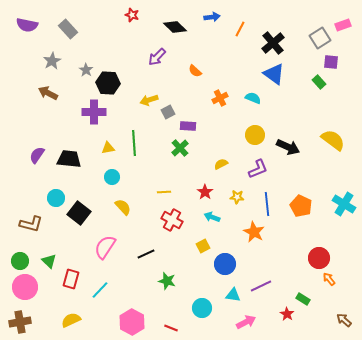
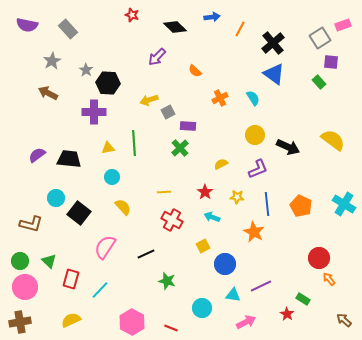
cyan semicircle at (253, 98): rotated 35 degrees clockwise
purple semicircle at (37, 155): rotated 18 degrees clockwise
